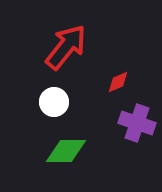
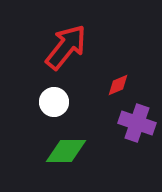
red diamond: moved 3 px down
